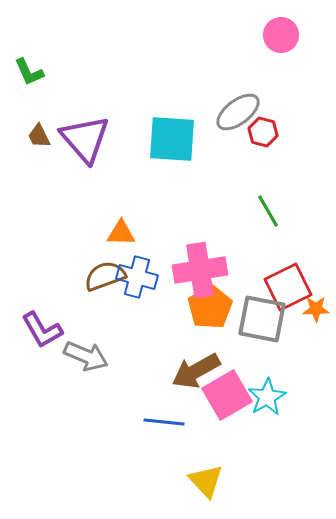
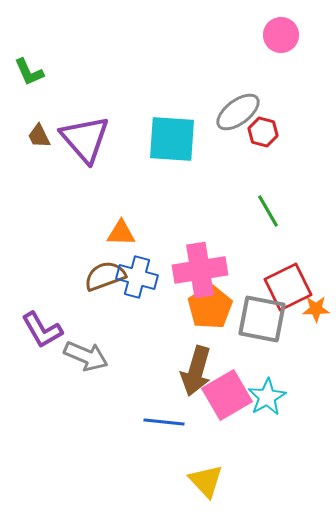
brown arrow: rotated 45 degrees counterclockwise
